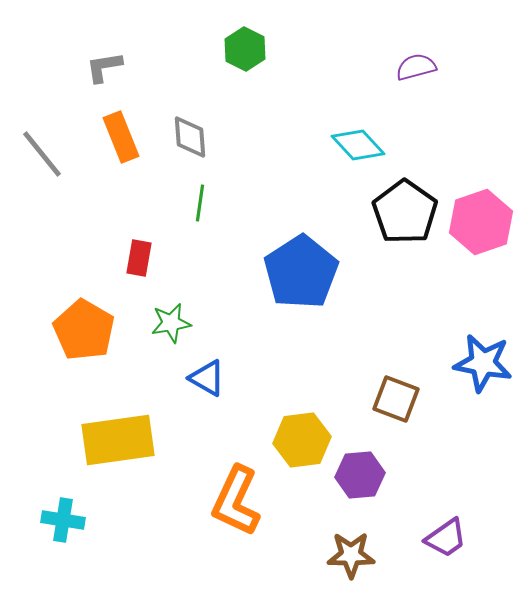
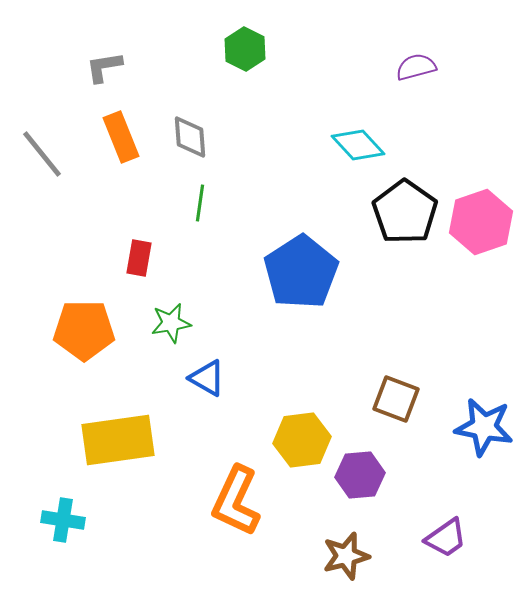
orange pentagon: rotated 30 degrees counterclockwise
blue star: moved 1 px right, 64 px down
brown star: moved 5 px left, 1 px down; rotated 15 degrees counterclockwise
